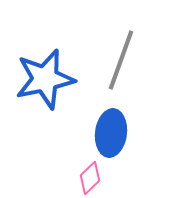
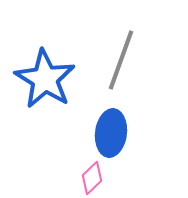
blue star: rotated 28 degrees counterclockwise
pink diamond: moved 2 px right
